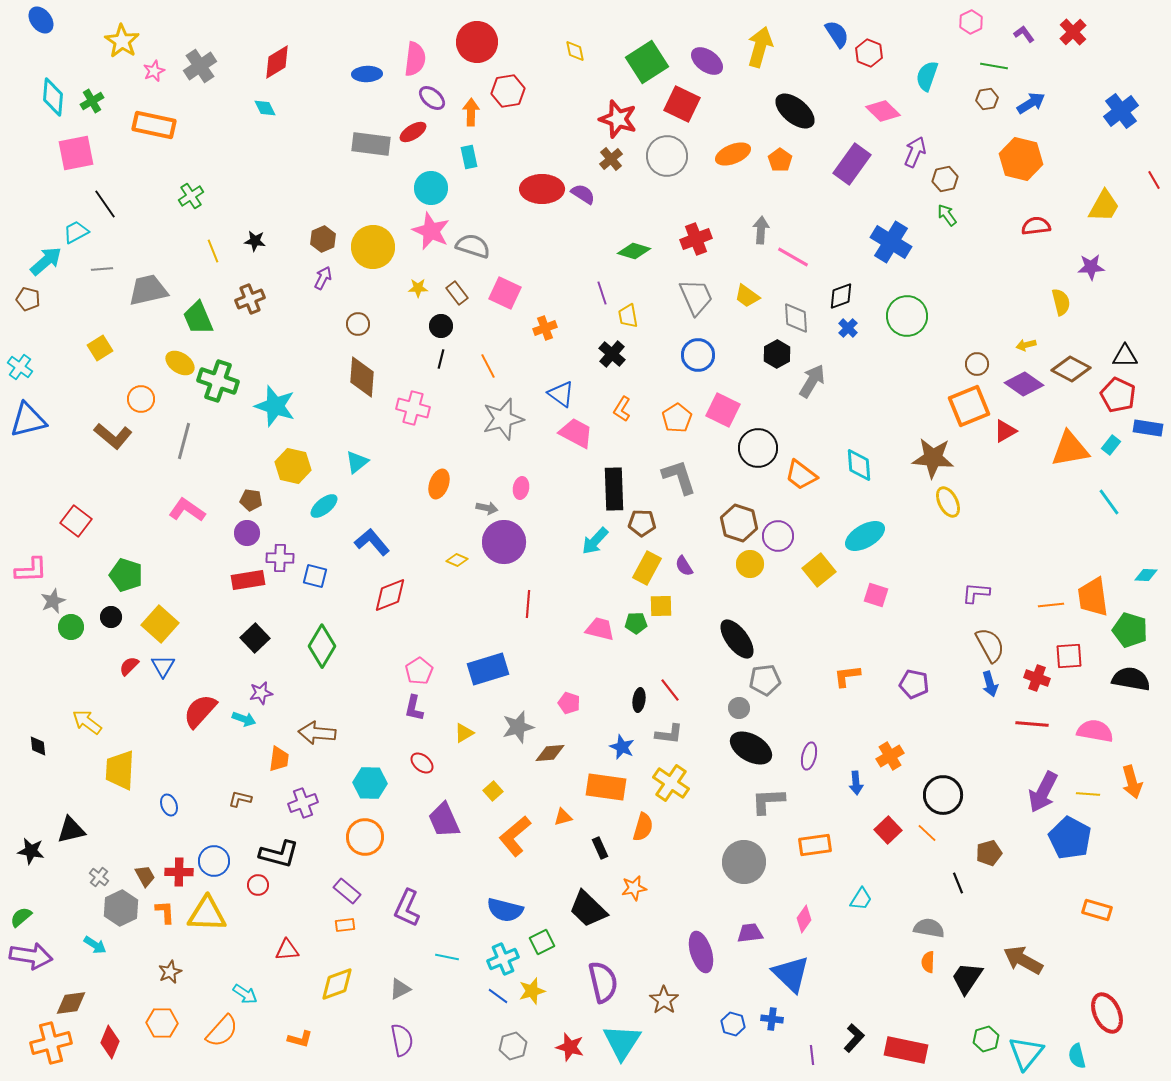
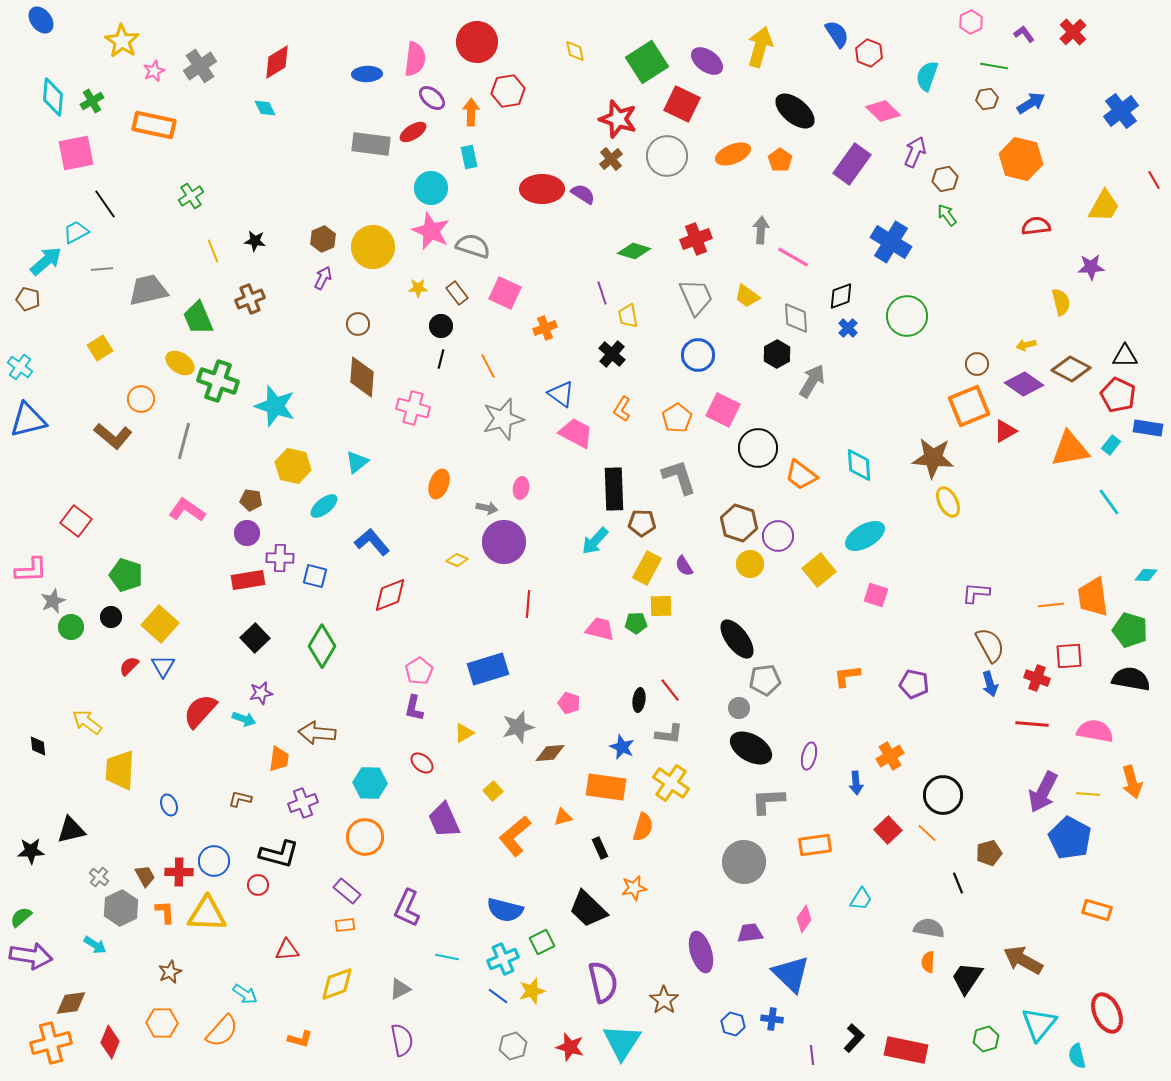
black star at (31, 851): rotated 12 degrees counterclockwise
cyan triangle at (1026, 1053): moved 13 px right, 29 px up
